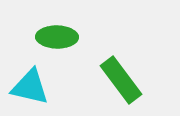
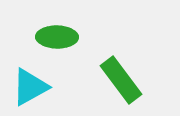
cyan triangle: rotated 42 degrees counterclockwise
